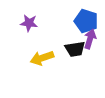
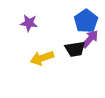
blue pentagon: rotated 20 degrees clockwise
purple arrow: rotated 24 degrees clockwise
